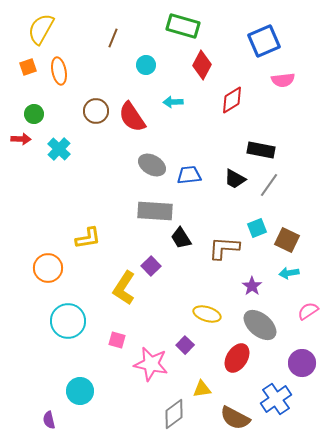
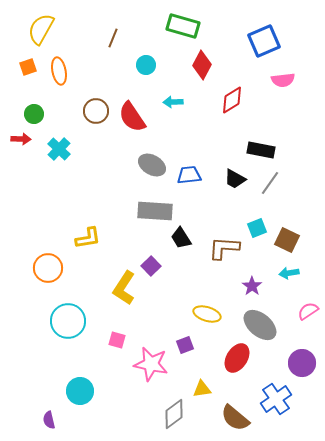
gray line at (269, 185): moved 1 px right, 2 px up
purple square at (185, 345): rotated 24 degrees clockwise
brown semicircle at (235, 418): rotated 12 degrees clockwise
